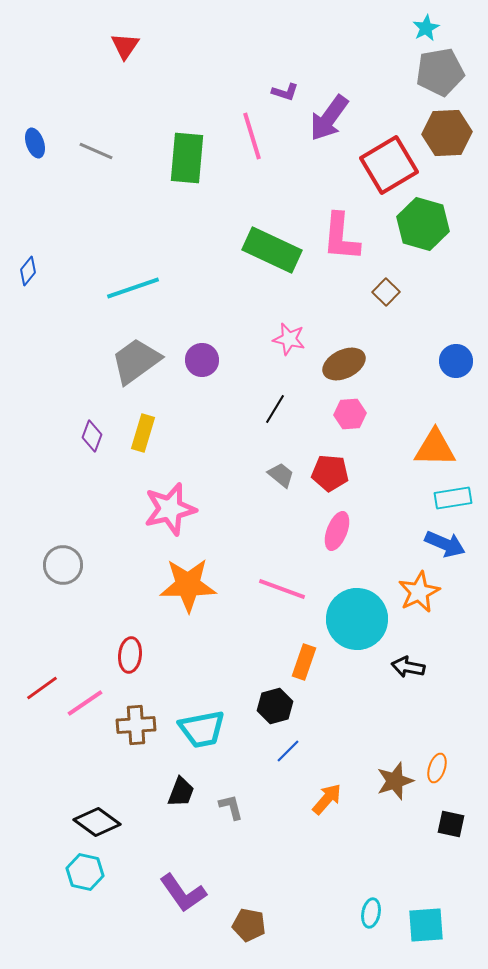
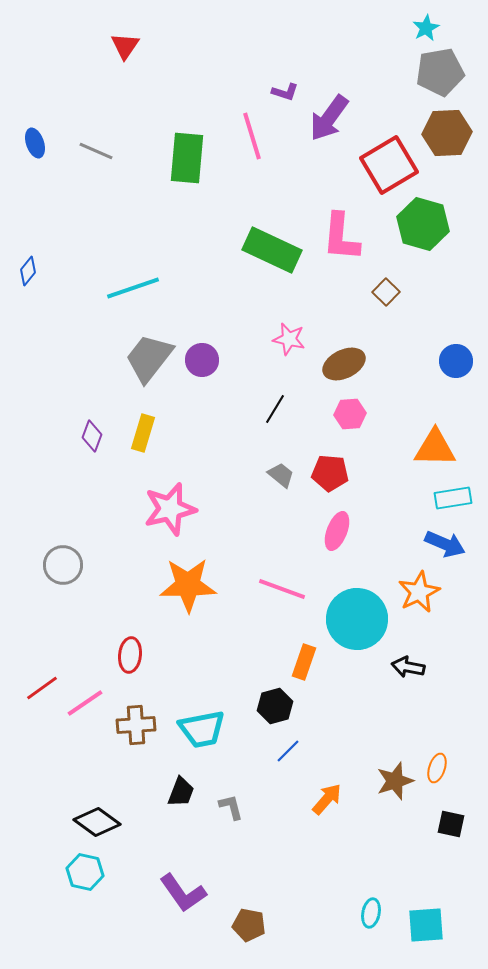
gray trapezoid at (136, 361): moved 13 px right, 3 px up; rotated 16 degrees counterclockwise
